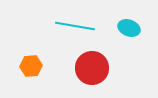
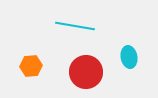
cyan ellipse: moved 29 px down; rotated 60 degrees clockwise
red circle: moved 6 px left, 4 px down
